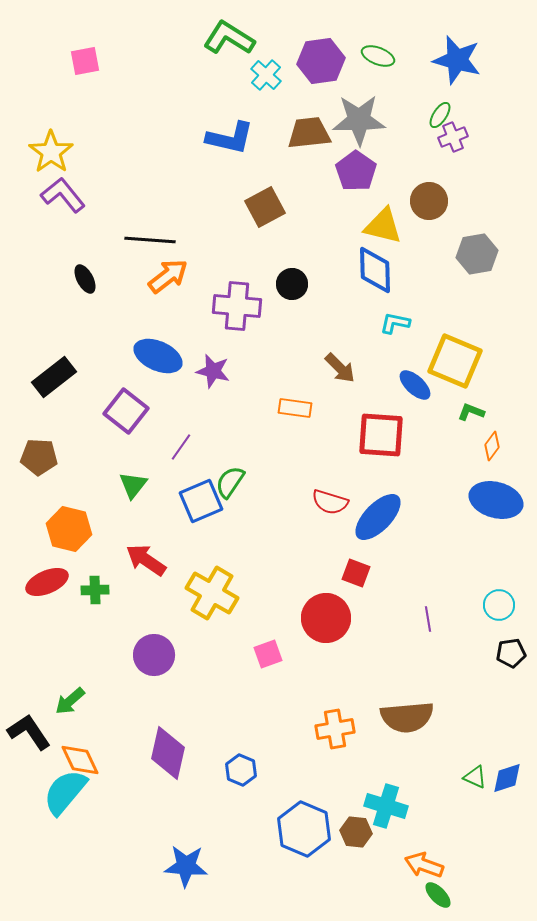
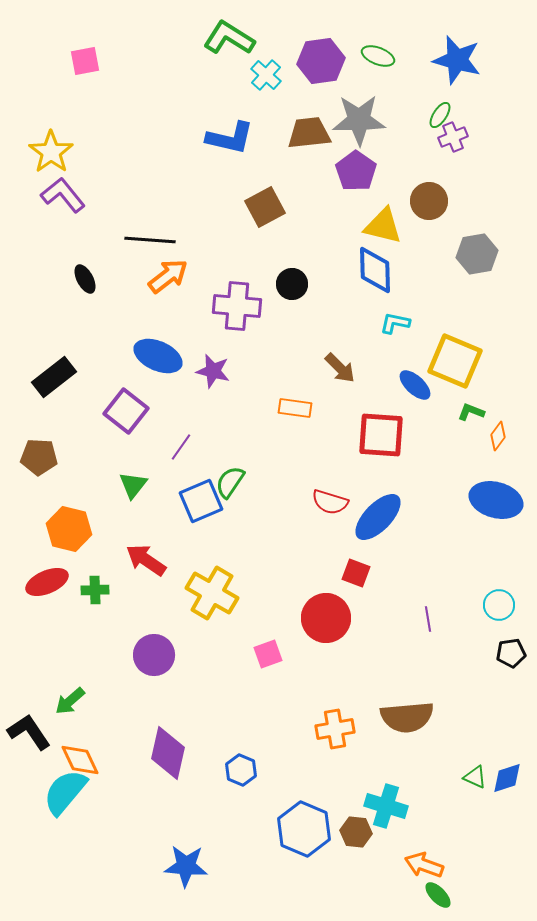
orange diamond at (492, 446): moved 6 px right, 10 px up
